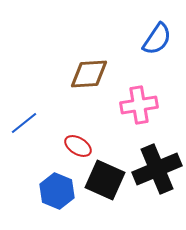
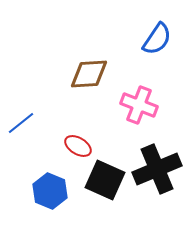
pink cross: rotated 30 degrees clockwise
blue line: moved 3 px left
blue hexagon: moved 7 px left
